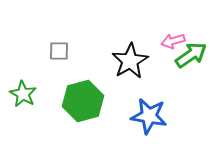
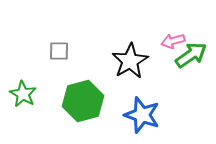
blue star: moved 7 px left, 1 px up; rotated 9 degrees clockwise
